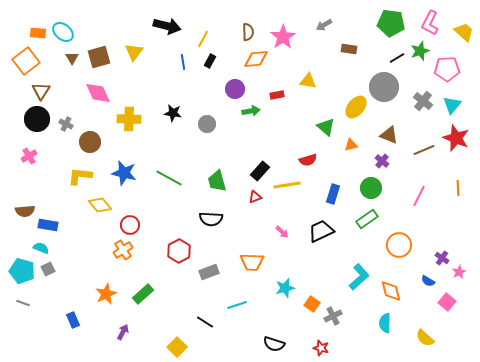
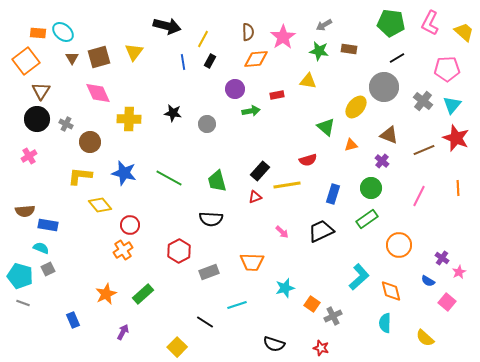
green star at (420, 51): moved 101 px left; rotated 30 degrees clockwise
cyan pentagon at (22, 271): moved 2 px left, 5 px down
